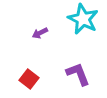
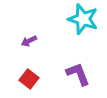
cyan star: rotated 8 degrees counterclockwise
purple arrow: moved 11 px left, 8 px down
